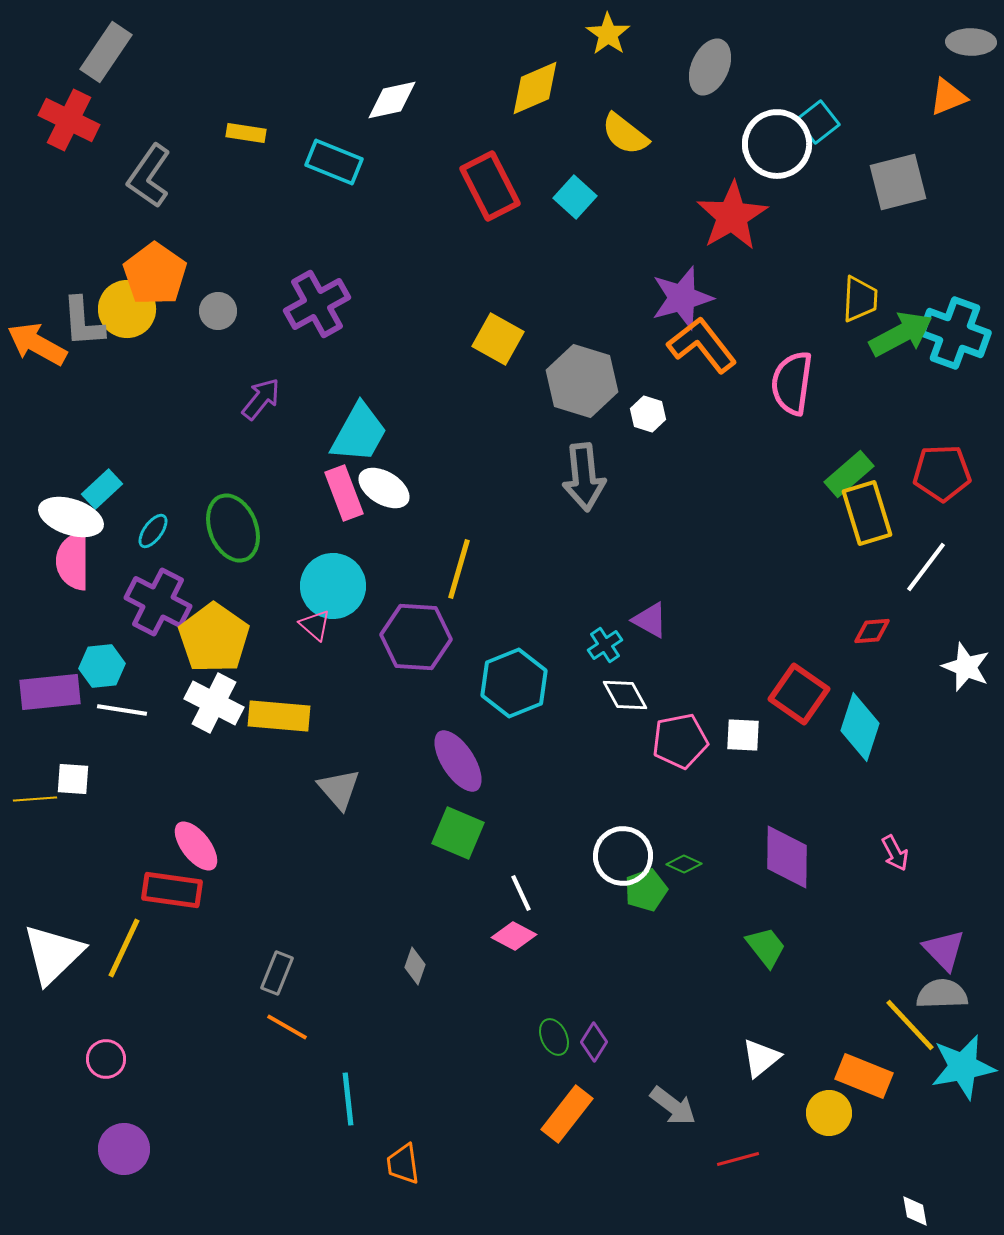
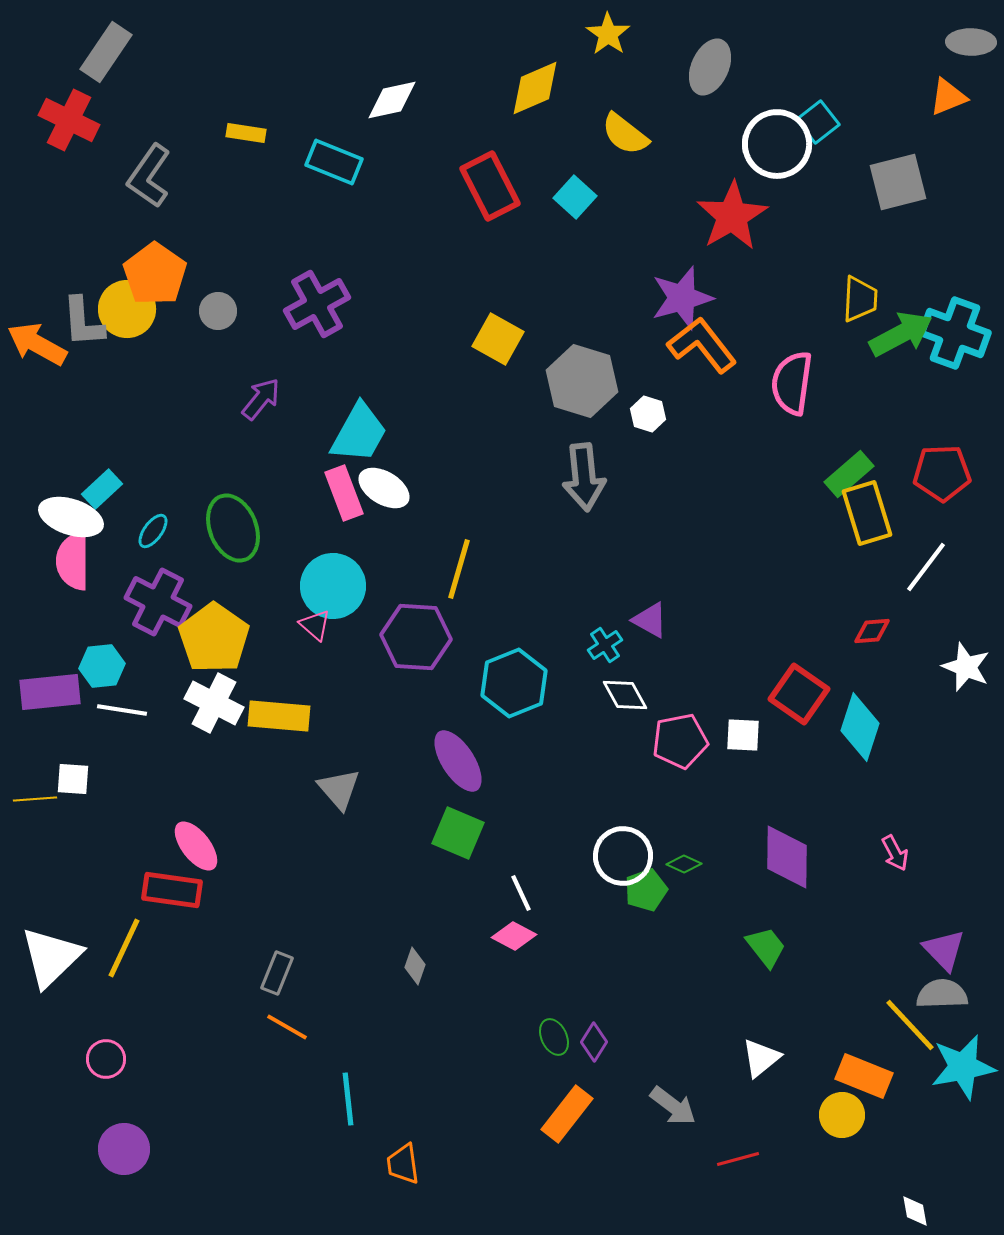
white triangle at (53, 954): moved 2 px left, 3 px down
yellow circle at (829, 1113): moved 13 px right, 2 px down
